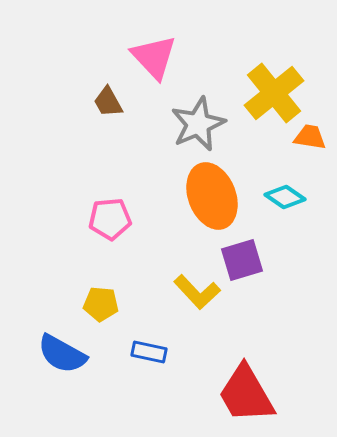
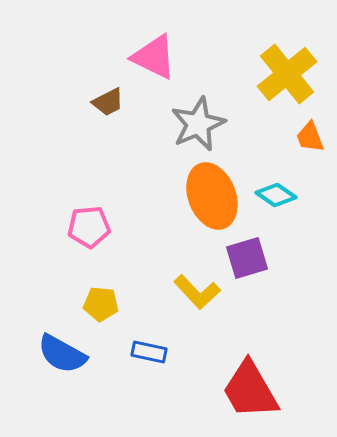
pink triangle: rotated 21 degrees counterclockwise
yellow cross: moved 13 px right, 19 px up
brown trapezoid: rotated 88 degrees counterclockwise
orange trapezoid: rotated 120 degrees counterclockwise
cyan diamond: moved 9 px left, 2 px up
pink pentagon: moved 21 px left, 8 px down
purple square: moved 5 px right, 2 px up
red trapezoid: moved 4 px right, 4 px up
